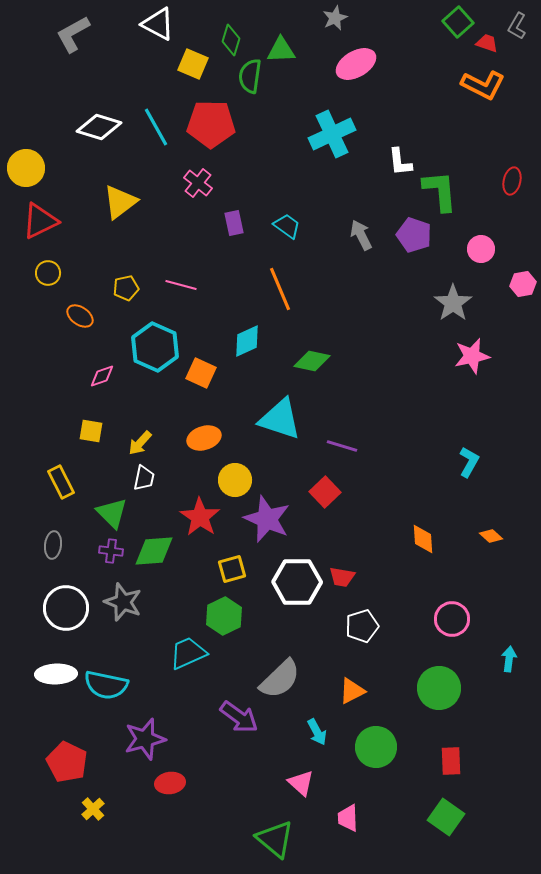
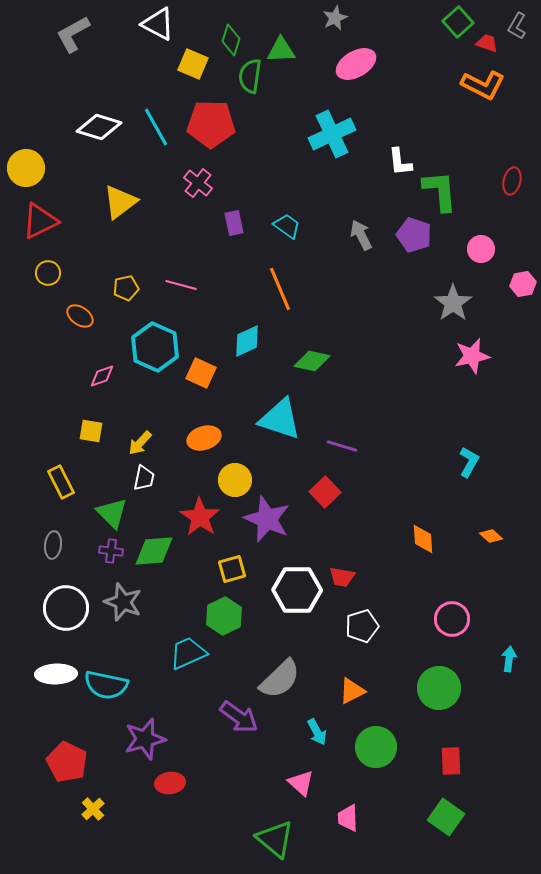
white hexagon at (297, 582): moved 8 px down
